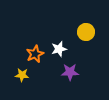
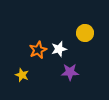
yellow circle: moved 1 px left, 1 px down
orange star: moved 3 px right, 4 px up
yellow star: rotated 16 degrees clockwise
